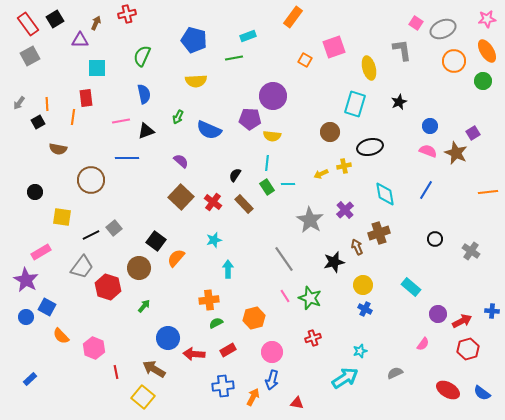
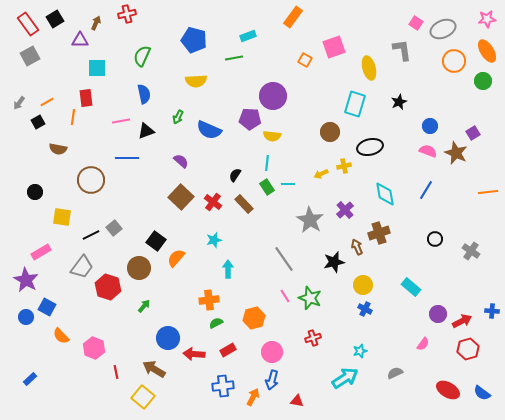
orange line at (47, 104): moved 2 px up; rotated 64 degrees clockwise
red triangle at (297, 403): moved 2 px up
